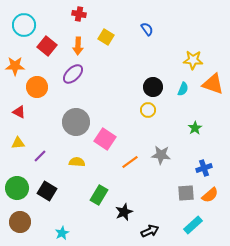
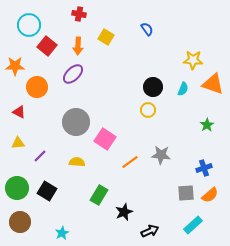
cyan circle: moved 5 px right
green star: moved 12 px right, 3 px up
